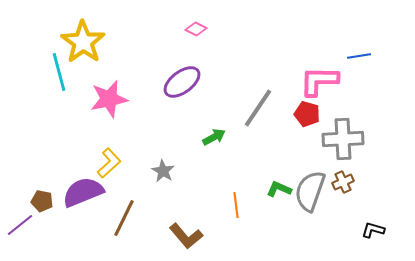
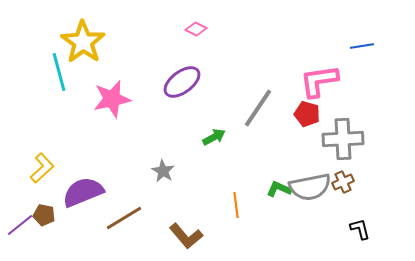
blue line: moved 3 px right, 10 px up
pink L-shape: rotated 9 degrees counterclockwise
pink star: moved 3 px right
yellow L-shape: moved 67 px left, 5 px down
gray semicircle: moved 4 px up; rotated 120 degrees counterclockwise
brown pentagon: moved 2 px right, 14 px down
brown line: rotated 33 degrees clockwise
black L-shape: moved 13 px left, 1 px up; rotated 60 degrees clockwise
